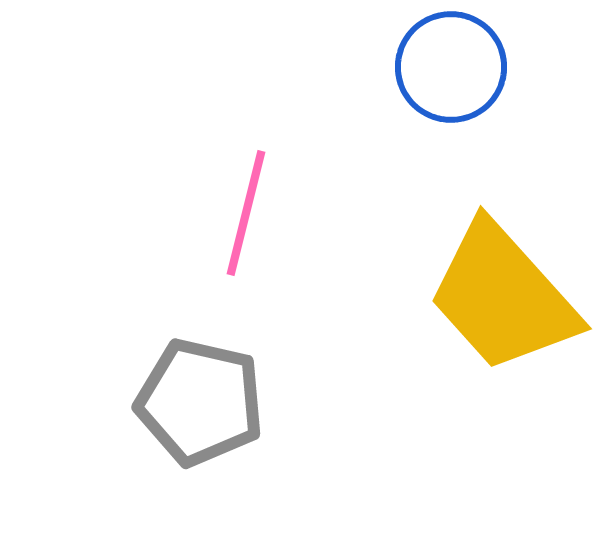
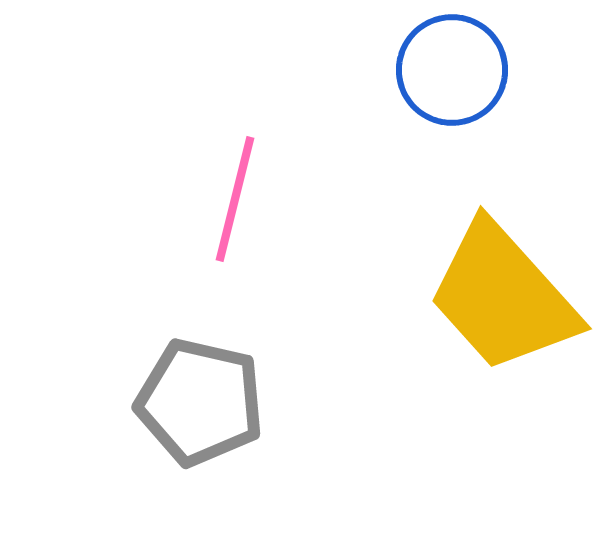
blue circle: moved 1 px right, 3 px down
pink line: moved 11 px left, 14 px up
